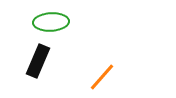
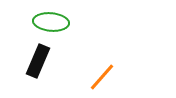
green ellipse: rotated 8 degrees clockwise
